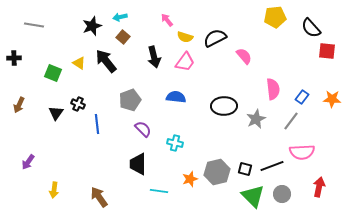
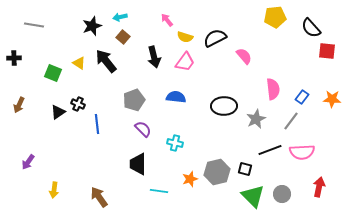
gray pentagon at (130, 100): moved 4 px right
black triangle at (56, 113): moved 2 px right, 1 px up; rotated 21 degrees clockwise
black line at (272, 166): moved 2 px left, 16 px up
